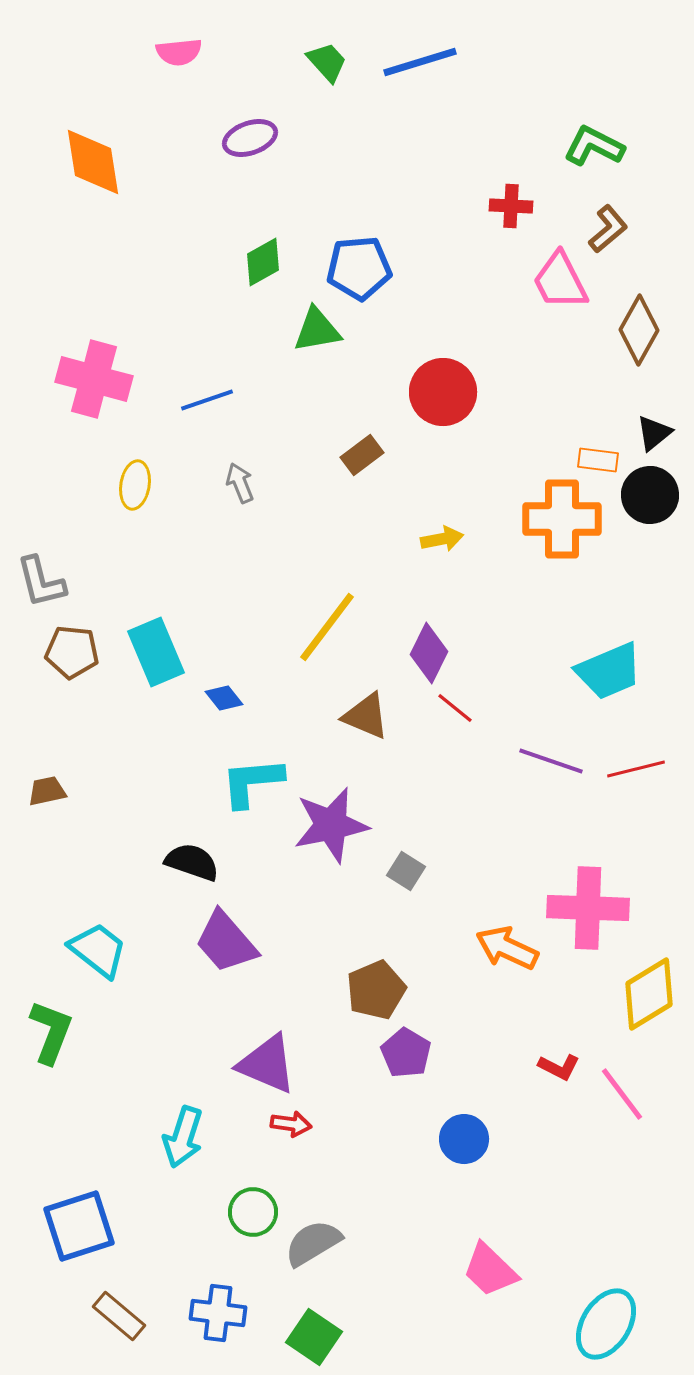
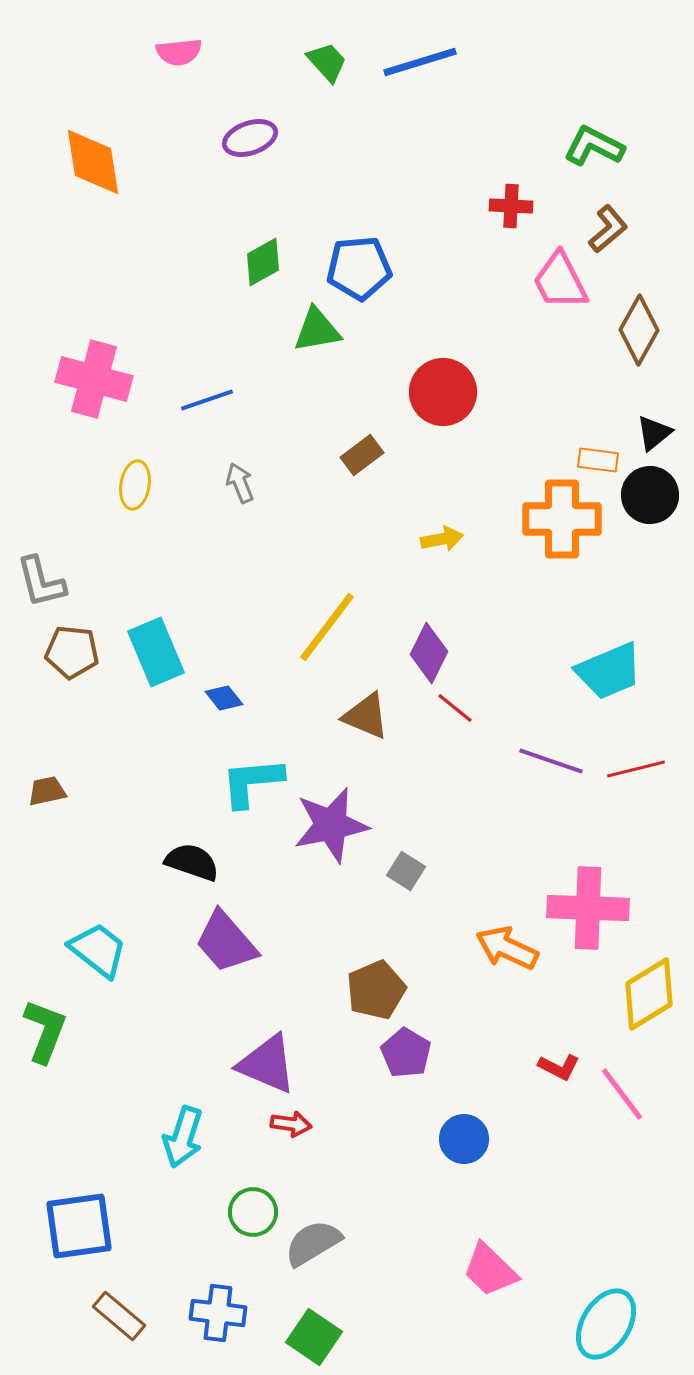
green L-shape at (51, 1032): moved 6 px left, 1 px up
blue square at (79, 1226): rotated 10 degrees clockwise
